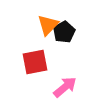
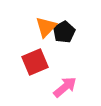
orange triangle: moved 2 px left, 2 px down
red square: rotated 12 degrees counterclockwise
